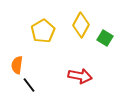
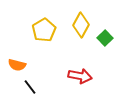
yellow pentagon: moved 1 px right, 1 px up
green square: rotated 14 degrees clockwise
orange semicircle: rotated 84 degrees counterclockwise
black line: moved 1 px right, 2 px down
